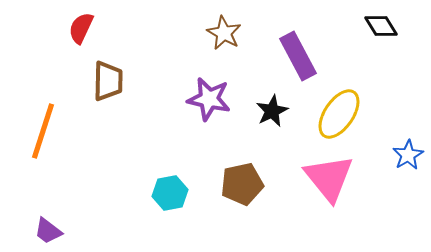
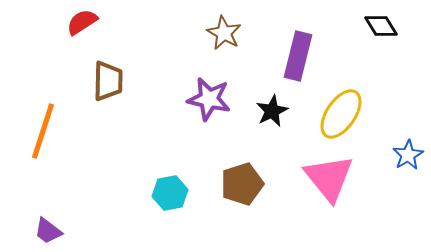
red semicircle: moved 1 px right, 6 px up; rotated 32 degrees clockwise
purple rectangle: rotated 42 degrees clockwise
yellow ellipse: moved 2 px right
brown pentagon: rotated 6 degrees counterclockwise
